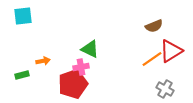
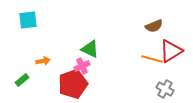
cyan square: moved 5 px right, 4 px down
orange line: rotated 50 degrees clockwise
pink cross: moved 1 px right, 1 px up; rotated 14 degrees counterclockwise
green rectangle: moved 5 px down; rotated 24 degrees counterclockwise
